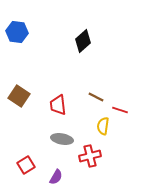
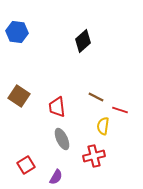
red trapezoid: moved 1 px left, 2 px down
gray ellipse: rotated 55 degrees clockwise
red cross: moved 4 px right
